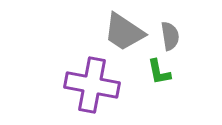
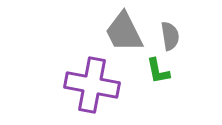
gray trapezoid: rotated 30 degrees clockwise
green L-shape: moved 1 px left, 1 px up
